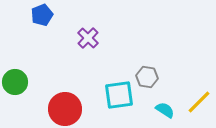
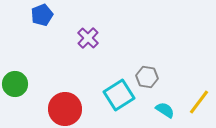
green circle: moved 2 px down
cyan square: rotated 24 degrees counterclockwise
yellow line: rotated 8 degrees counterclockwise
